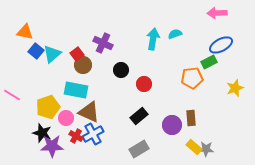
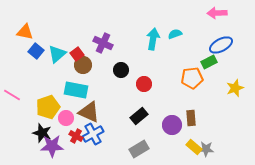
cyan triangle: moved 5 px right
